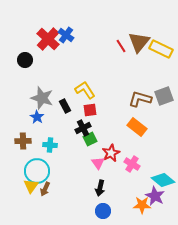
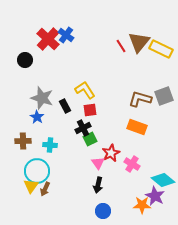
orange rectangle: rotated 18 degrees counterclockwise
black arrow: moved 2 px left, 3 px up
